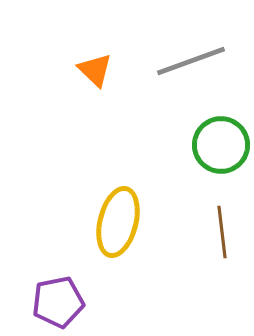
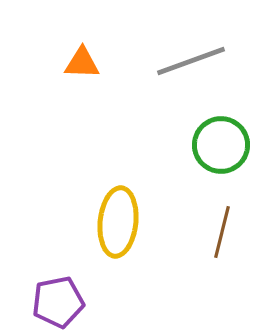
orange triangle: moved 13 px left, 7 px up; rotated 42 degrees counterclockwise
yellow ellipse: rotated 8 degrees counterclockwise
brown line: rotated 21 degrees clockwise
